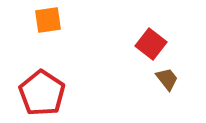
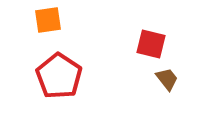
red square: rotated 24 degrees counterclockwise
red pentagon: moved 17 px right, 17 px up
